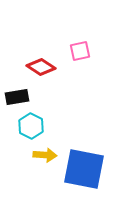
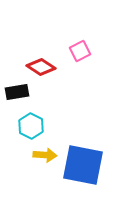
pink square: rotated 15 degrees counterclockwise
black rectangle: moved 5 px up
blue square: moved 1 px left, 4 px up
